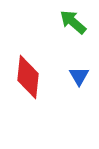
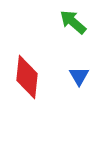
red diamond: moved 1 px left
